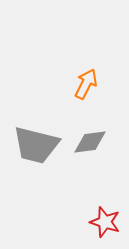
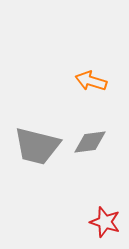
orange arrow: moved 5 px right, 3 px up; rotated 100 degrees counterclockwise
gray trapezoid: moved 1 px right, 1 px down
